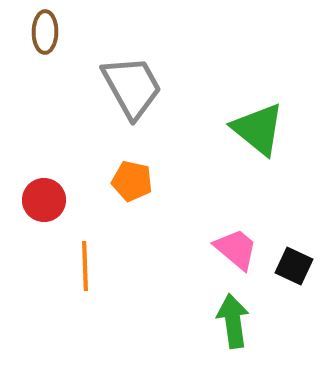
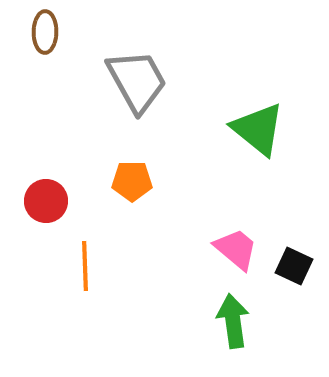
gray trapezoid: moved 5 px right, 6 px up
orange pentagon: rotated 12 degrees counterclockwise
red circle: moved 2 px right, 1 px down
